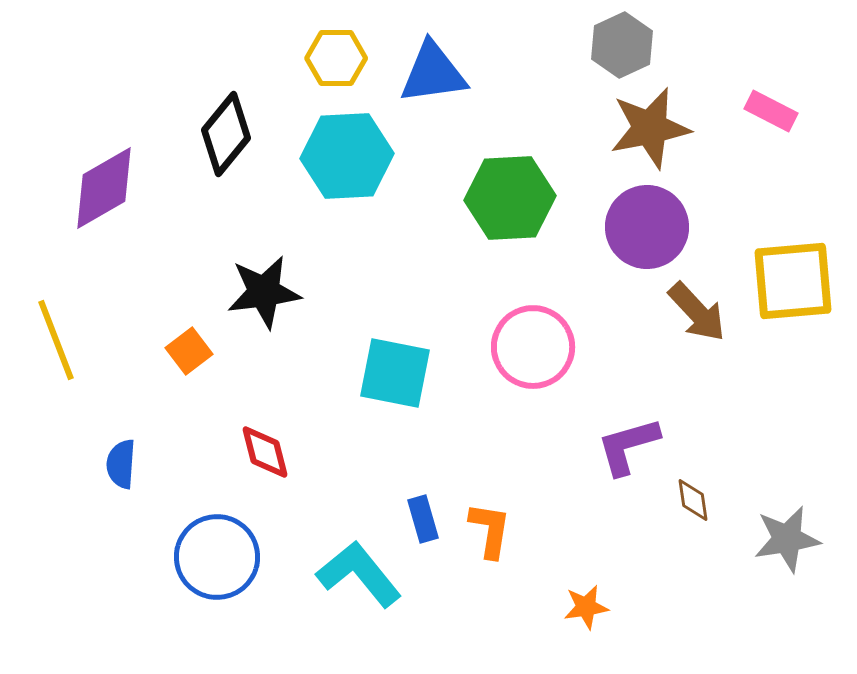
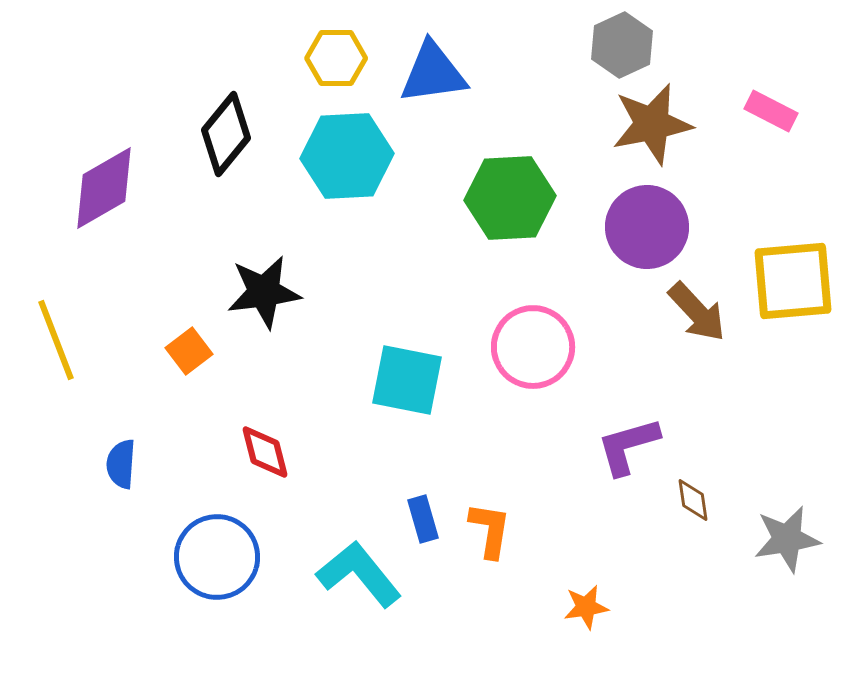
brown star: moved 2 px right, 4 px up
cyan square: moved 12 px right, 7 px down
